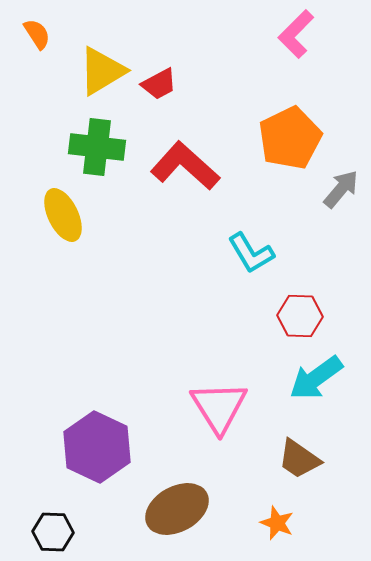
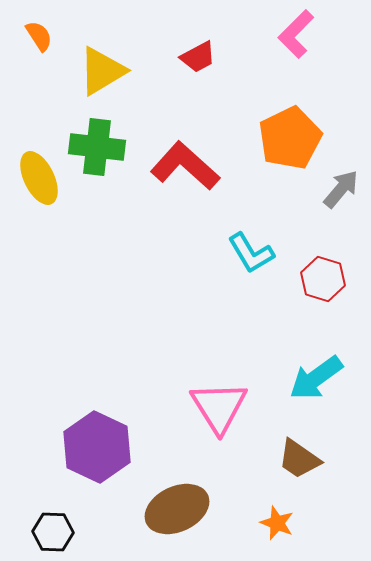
orange semicircle: moved 2 px right, 2 px down
red trapezoid: moved 39 px right, 27 px up
yellow ellipse: moved 24 px left, 37 px up
red hexagon: moved 23 px right, 37 px up; rotated 15 degrees clockwise
brown ellipse: rotated 4 degrees clockwise
